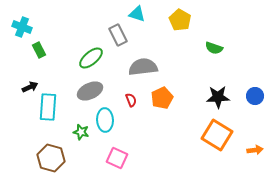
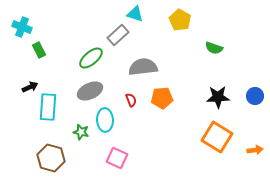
cyan triangle: moved 2 px left
gray rectangle: rotated 75 degrees clockwise
orange pentagon: rotated 20 degrees clockwise
orange square: moved 2 px down
